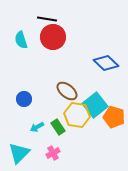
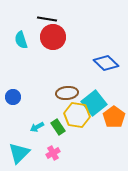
brown ellipse: moved 2 px down; rotated 45 degrees counterclockwise
blue circle: moved 11 px left, 2 px up
cyan square: moved 1 px left, 2 px up
orange pentagon: rotated 20 degrees clockwise
